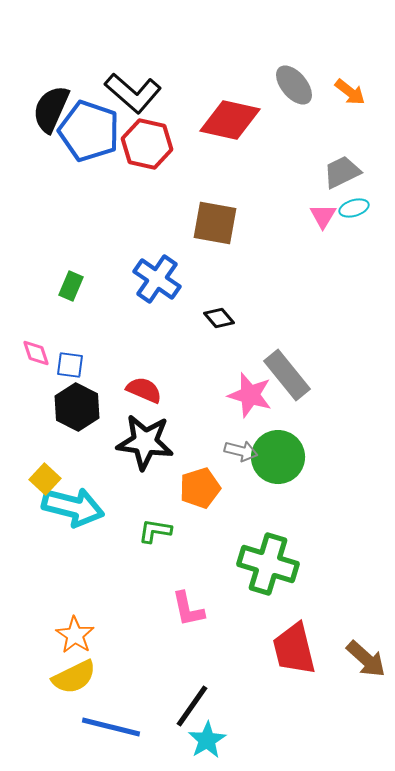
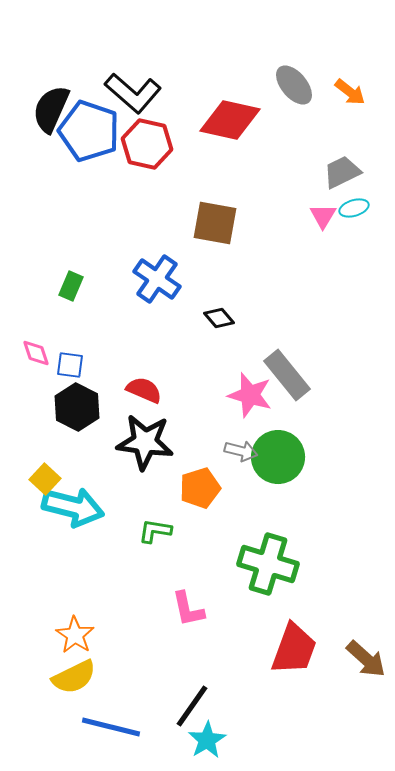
red trapezoid: rotated 146 degrees counterclockwise
